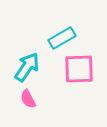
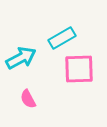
cyan arrow: moved 6 px left, 9 px up; rotated 28 degrees clockwise
